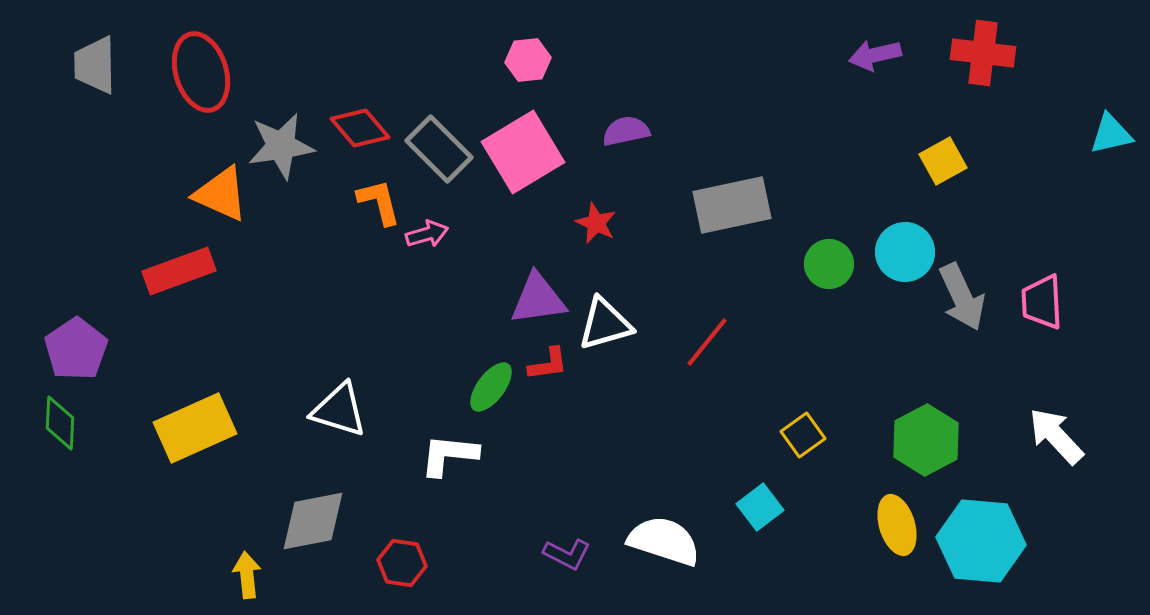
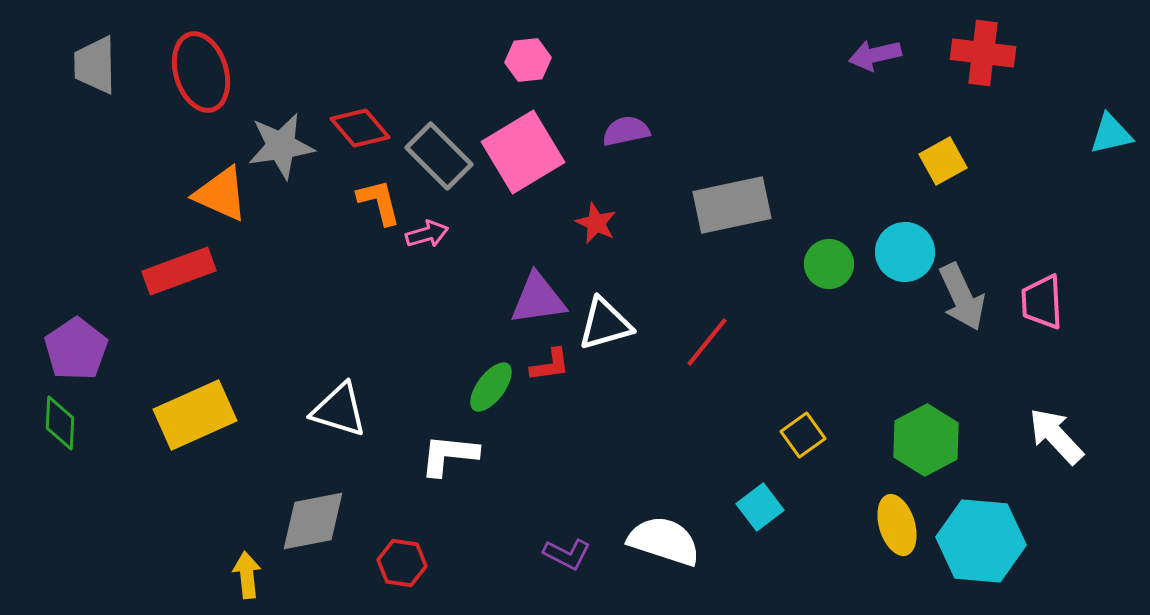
gray rectangle at (439, 149): moved 7 px down
red L-shape at (548, 364): moved 2 px right, 1 px down
yellow rectangle at (195, 428): moved 13 px up
